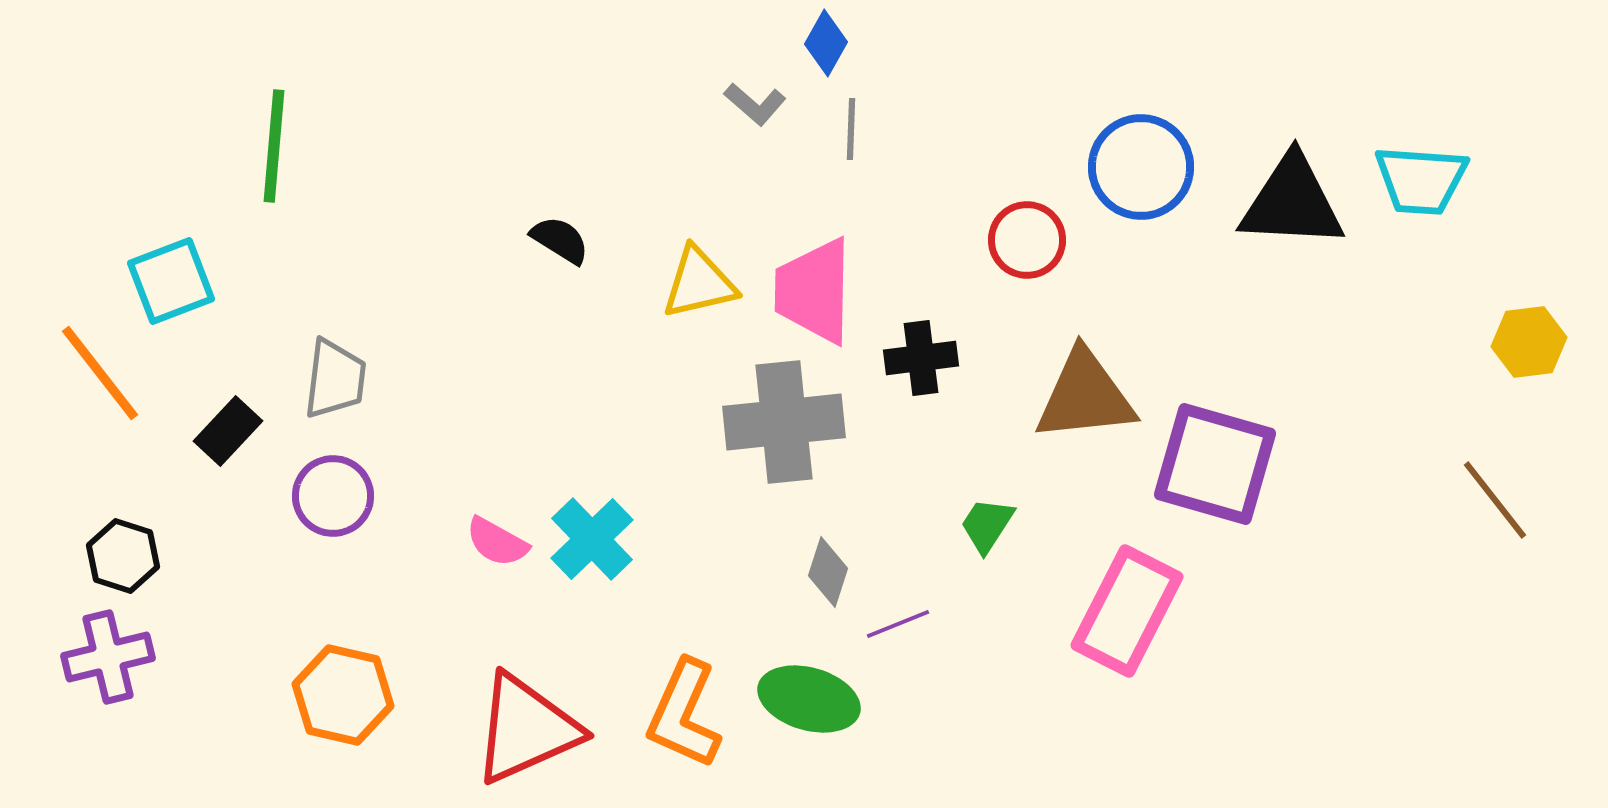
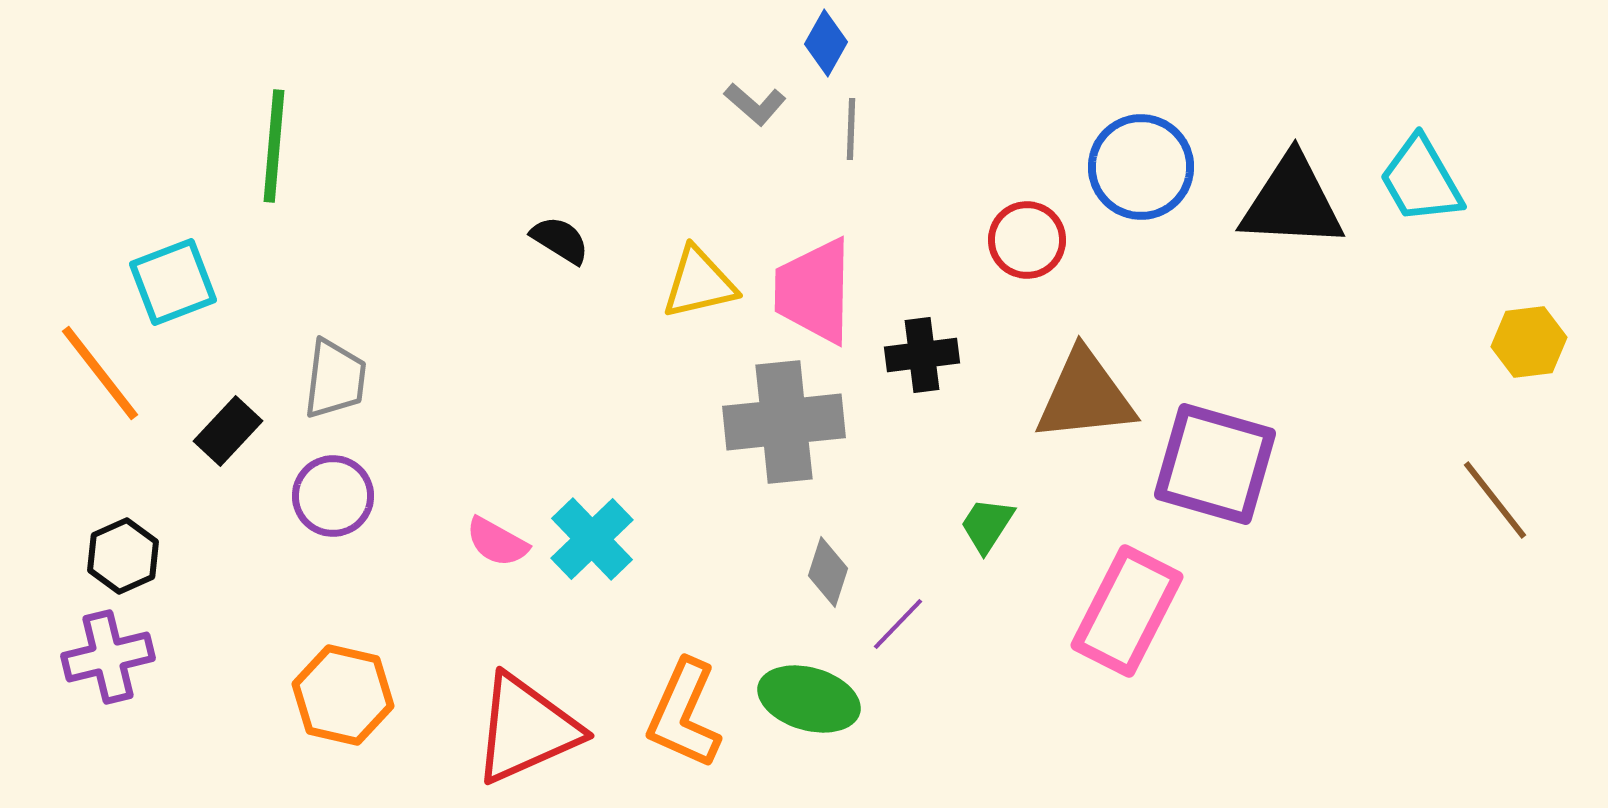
cyan trapezoid: rotated 56 degrees clockwise
cyan square: moved 2 px right, 1 px down
black cross: moved 1 px right, 3 px up
black hexagon: rotated 18 degrees clockwise
purple line: rotated 24 degrees counterclockwise
